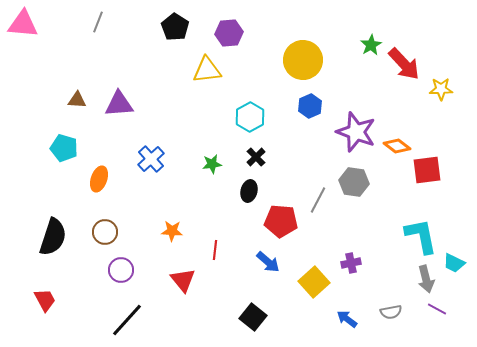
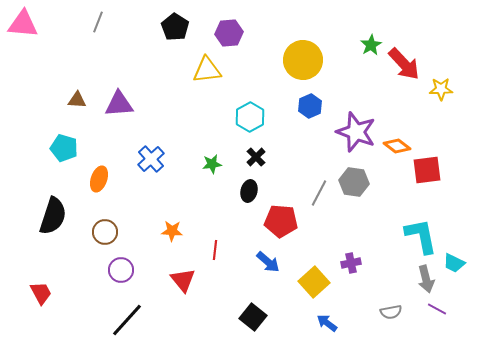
gray line at (318, 200): moved 1 px right, 7 px up
black semicircle at (53, 237): moved 21 px up
red trapezoid at (45, 300): moved 4 px left, 7 px up
blue arrow at (347, 319): moved 20 px left, 4 px down
